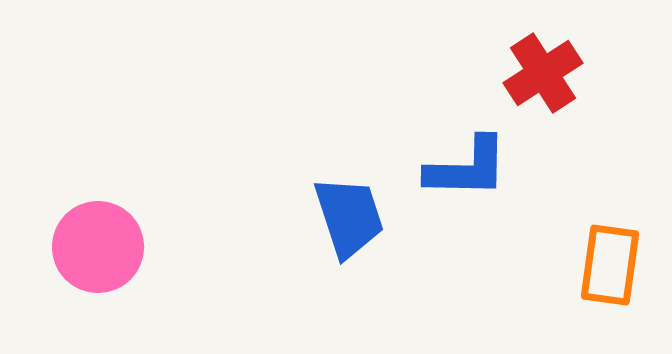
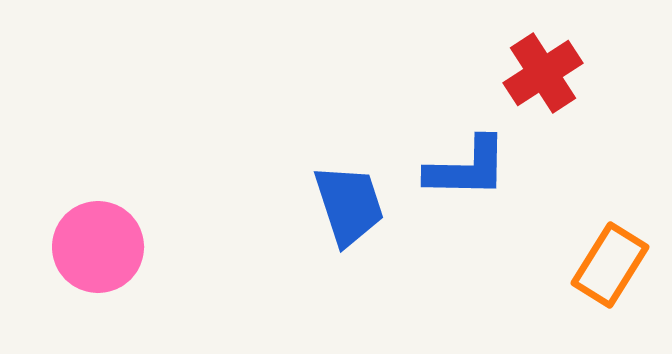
blue trapezoid: moved 12 px up
orange rectangle: rotated 24 degrees clockwise
